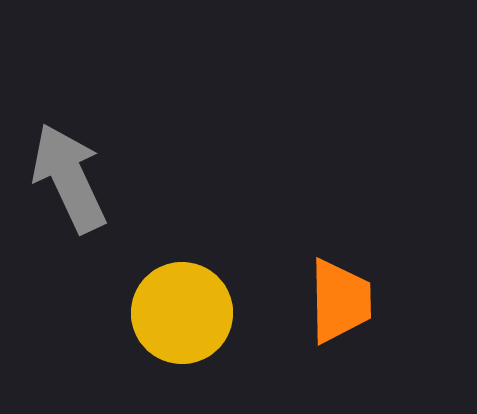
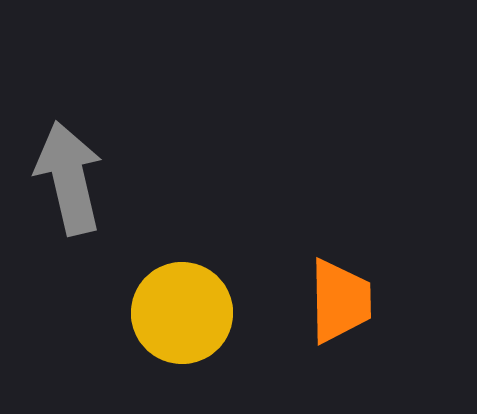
gray arrow: rotated 12 degrees clockwise
